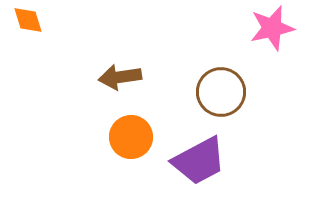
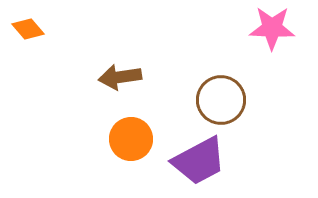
orange diamond: moved 9 px down; rotated 24 degrees counterclockwise
pink star: rotated 15 degrees clockwise
brown circle: moved 8 px down
orange circle: moved 2 px down
